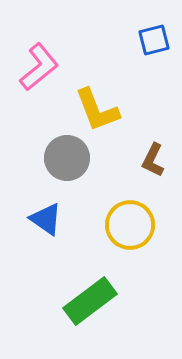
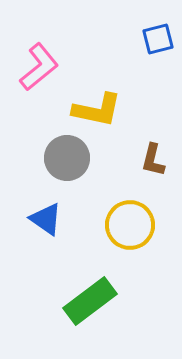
blue square: moved 4 px right, 1 px up
yellow L-shape: rotated 57 degrees counterclockwise
brown L-shape: rotated 12 degrees counterclockwise
